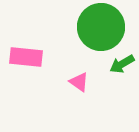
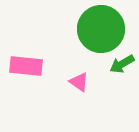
green circle: moved 2 px down
pink rectangle: moved 9 px down
